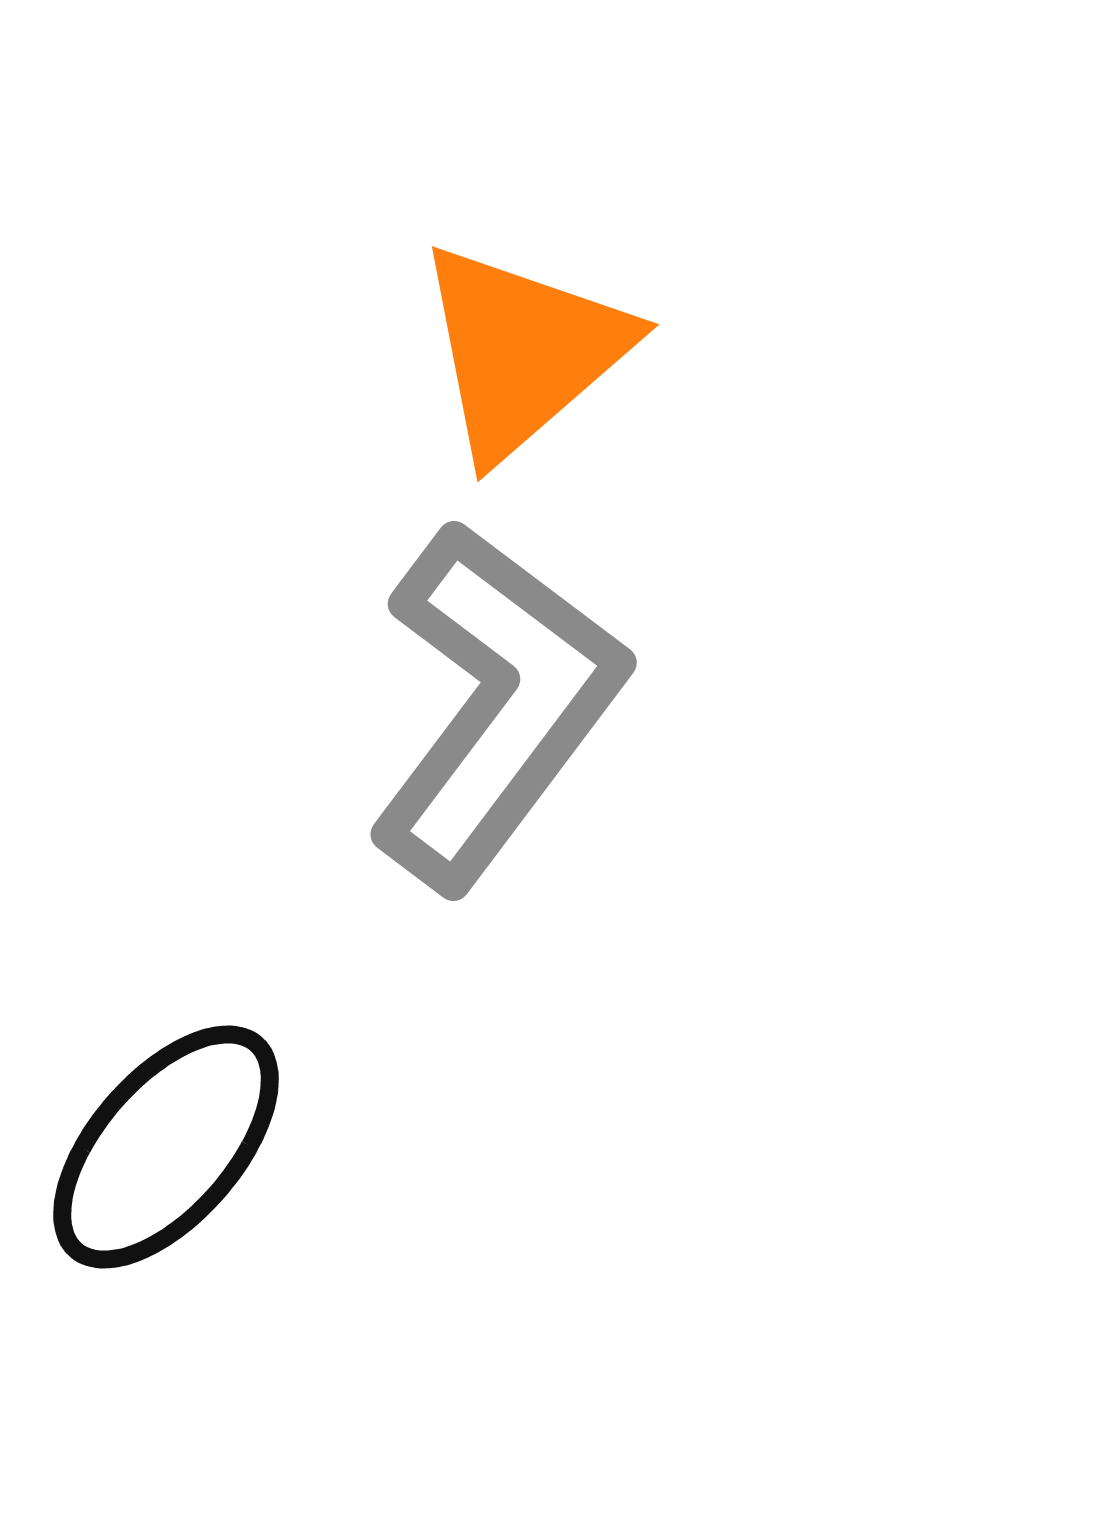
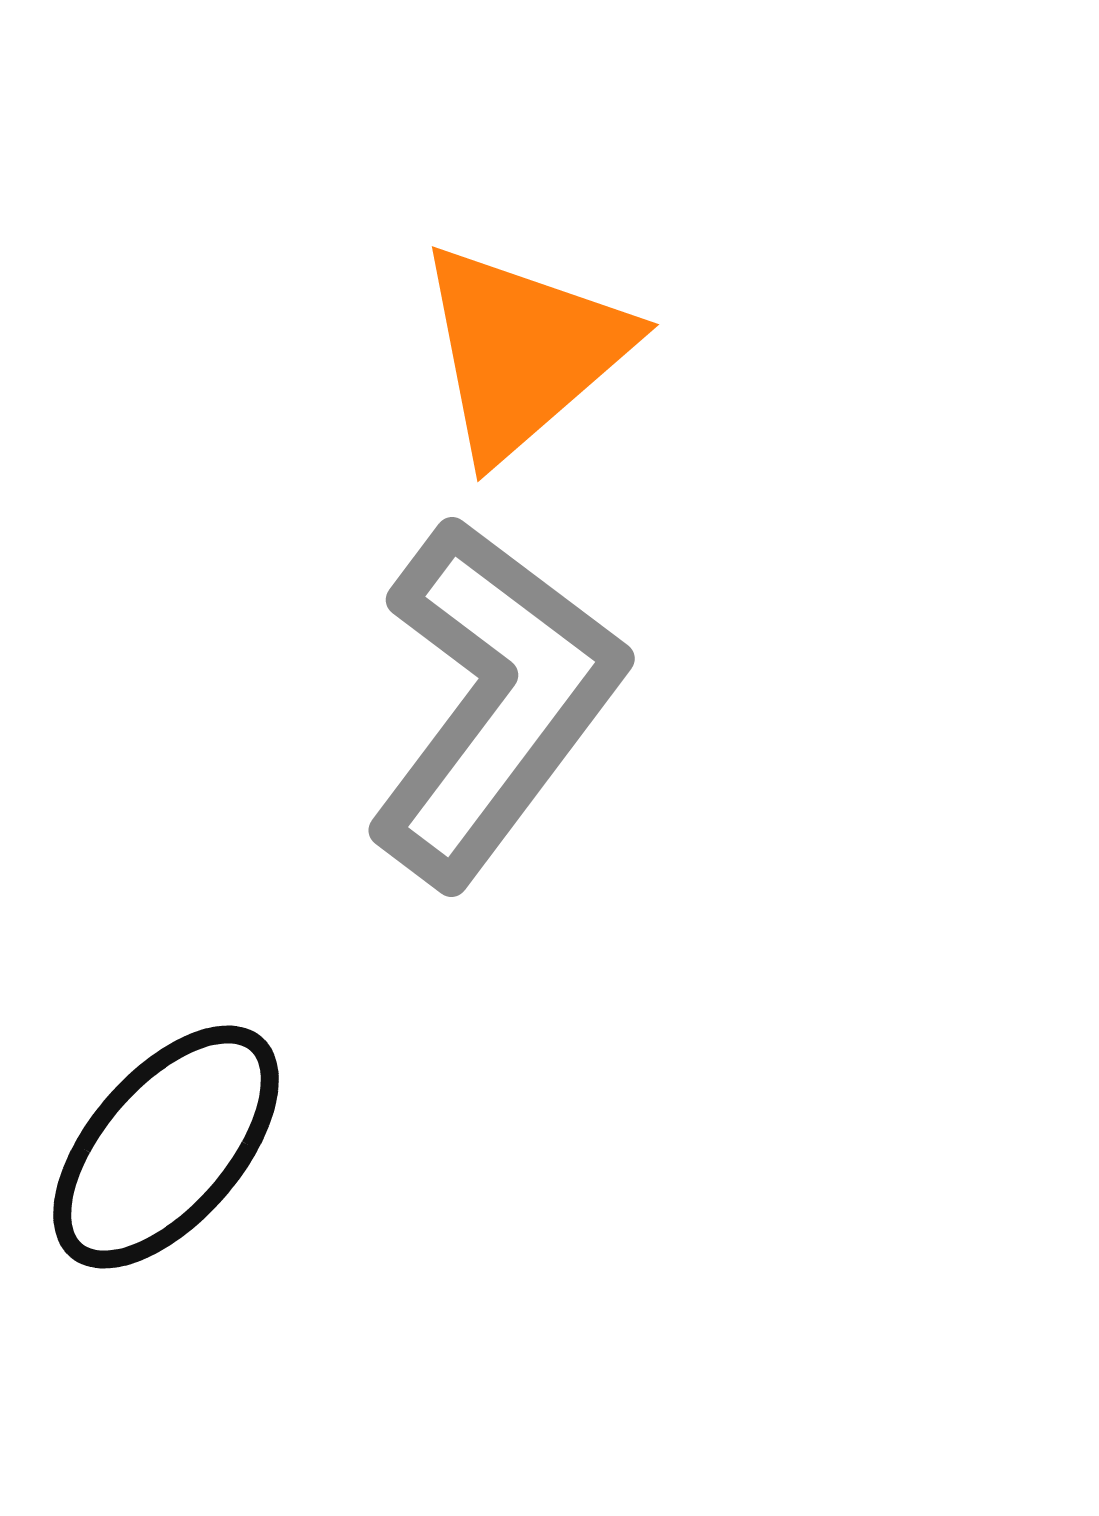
gray L-shape: moved 2 px left, 4 px up
